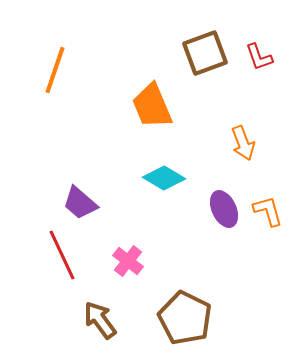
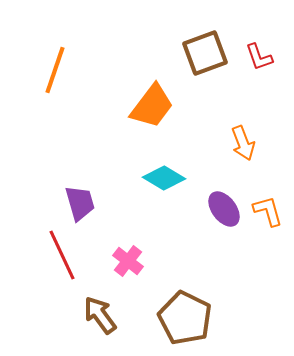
orange trapezoid: rotated 120 degrees counterclockwise
purple trapezoid: rotated 147 degrees counterclockwise
purple ellipse: rotated 12 degrees counterclockwise
brown arrow: moved 5 px up
